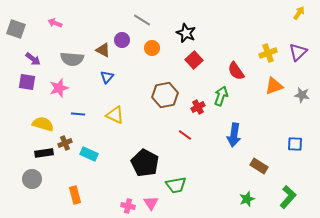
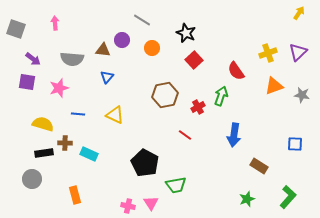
pink arrow: rotated 64 degrees clockwise
brown triangle: rotated 21 degrees counterclockwise
brown cross: rotated 24 degrees clockwise
